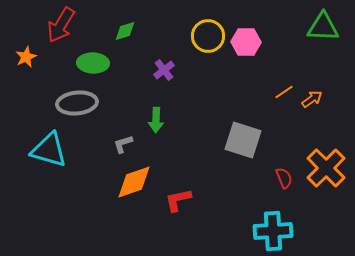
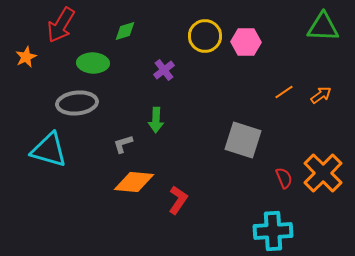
yellow circle: moved 3 px left
orange arrow: moved 9 px right, 4 px up
orange cross: moved 3 px left, 5 px down
orange diamond: rotated 24 degrees clockwise
red L-shape: rotated 136 degrees clockwise
